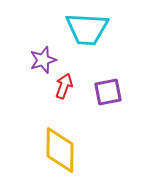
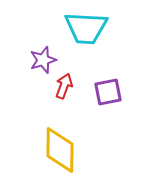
cyan trapezoid: moved 1 px left, 1 px up
